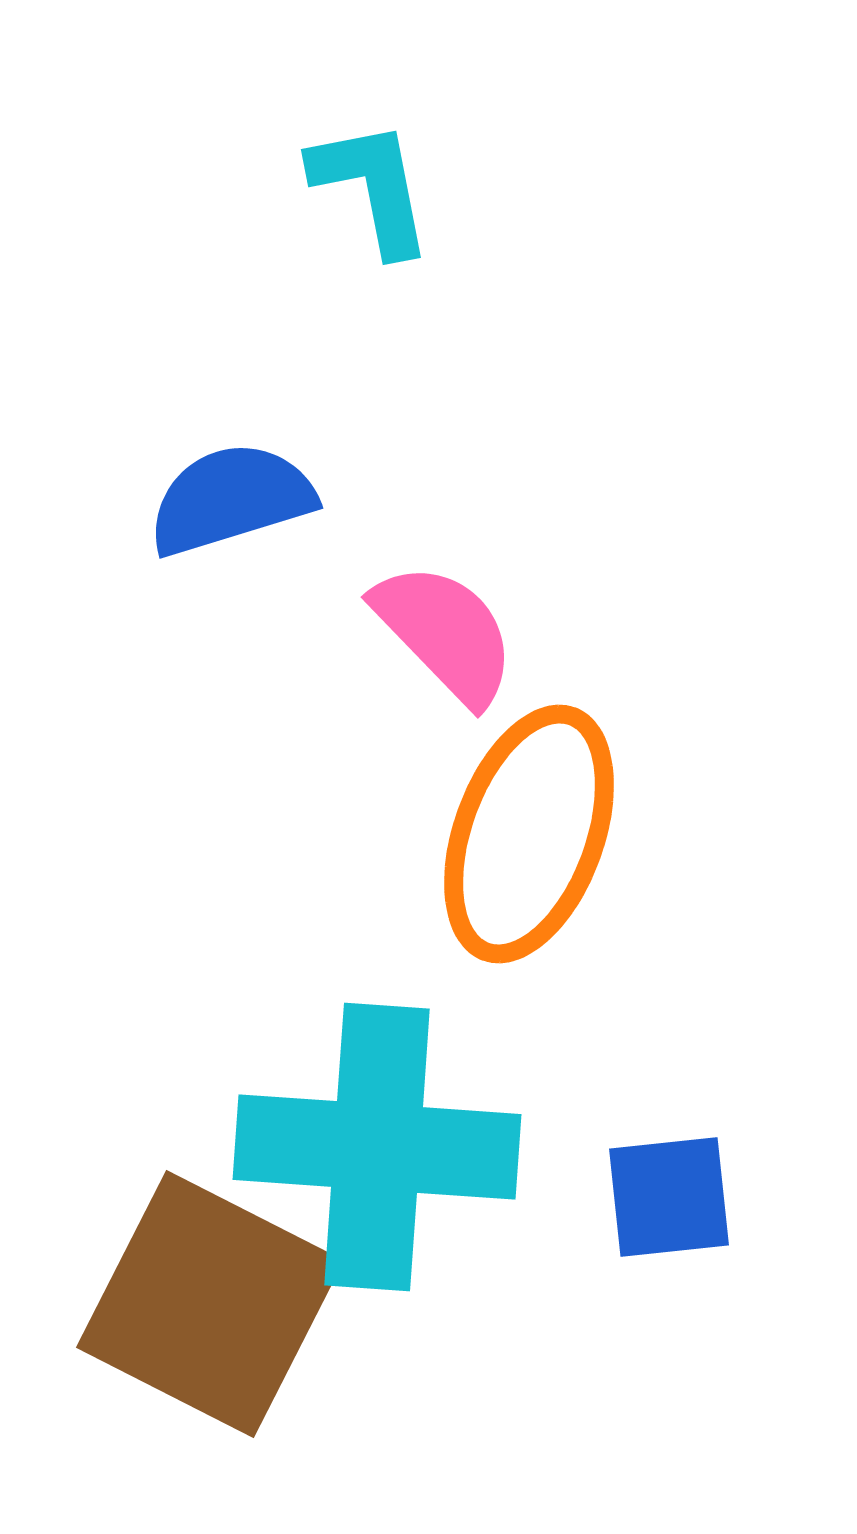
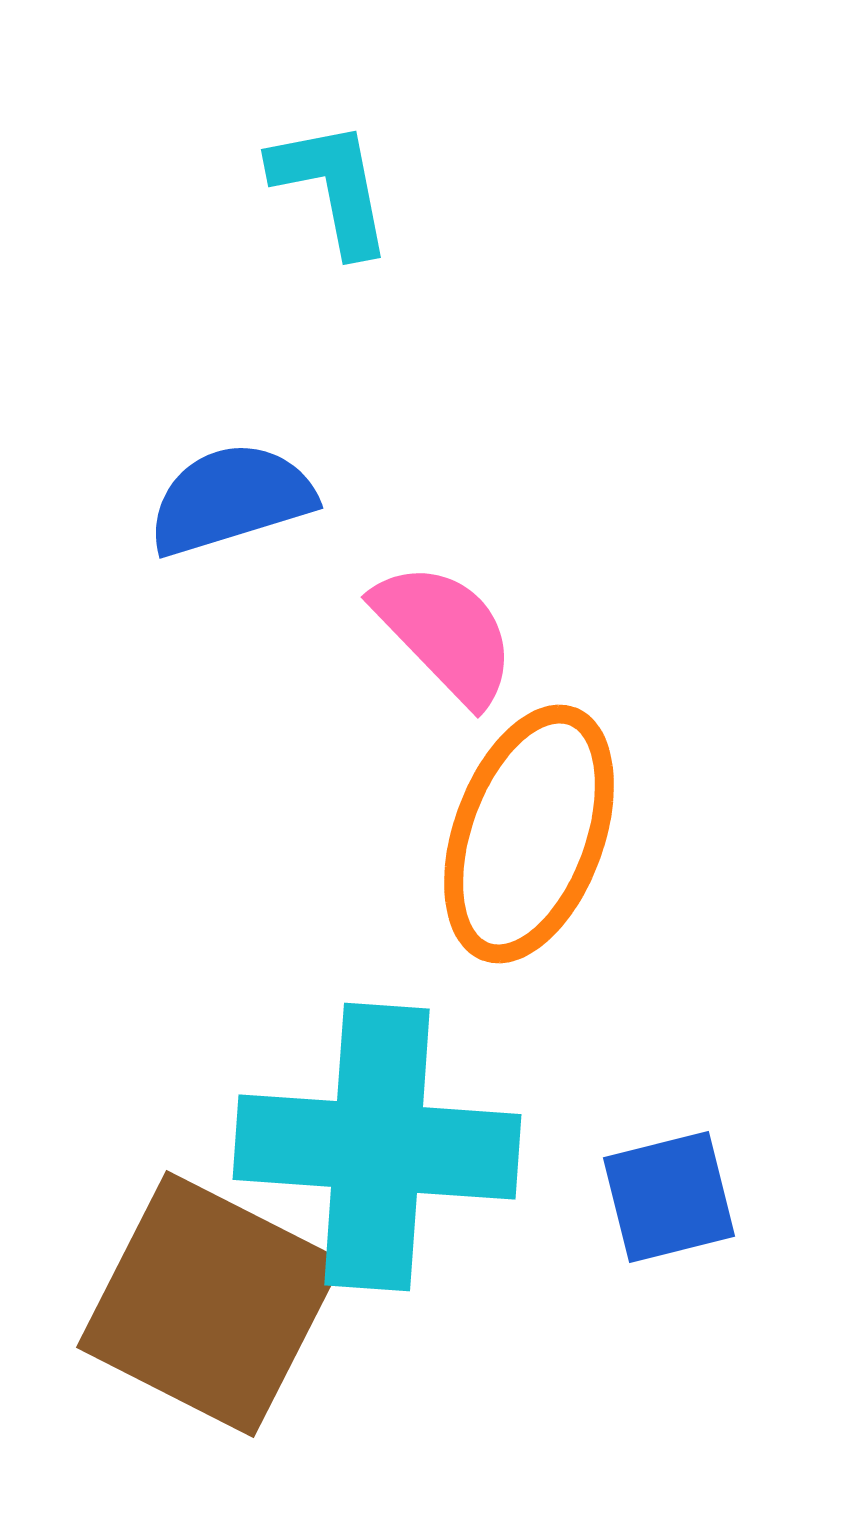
cyan L-shape: moved 40 px left
blue square: rotated 8 degrees counterclockwise
